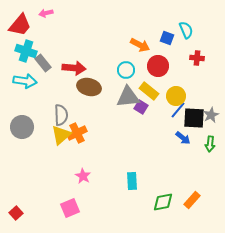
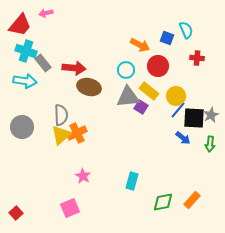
cyan rectangle: rotated 18 degrees clockwise
